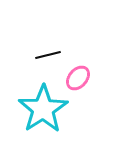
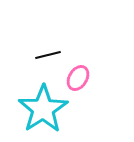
pink ellipse: rotated 10 degrees counterclockwise
